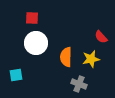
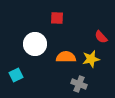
red square: moved 25 px right
white circle: moved 1 px left, 1 px down
orange semicircle: rotated 90 degrees clockwise
cyan square: rotated 16 degrees counterclockwise
